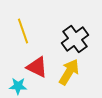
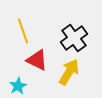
black cross: moved 1 px left, 1 px up
red triangle: moved 7 px up
cyan star: rotated 30 degrees counterclockwise
